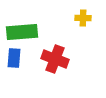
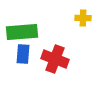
blue rectangle: moved 9 px right, 4 px up
